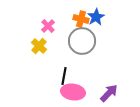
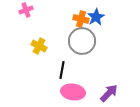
pink cross: moved 22 px left, 16 px up; rotated 24 degrees clockwise
yellow cross: rotated 14 degrees counterclockwise
black line: moved 2 px left, 6 px up
